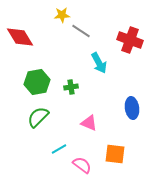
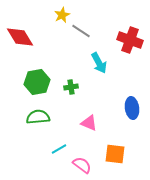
yellow star: rotated 21 degrees counterclockwise
green semicircle: rotated 40 degrees clockwise
